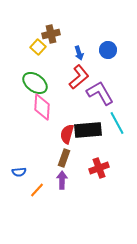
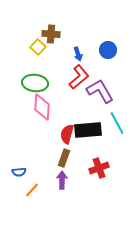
brown cross: rotated 18 degrees clockwise
blue arrow: moved 1 px left, 1 px down
green ellipse: rotated 30 degrees counterclockwise
purple L-shape: moved 2 px up
orange line: moved 5 px left
